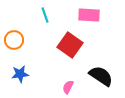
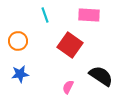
orange circle: moved 4 px right, 1 px down
